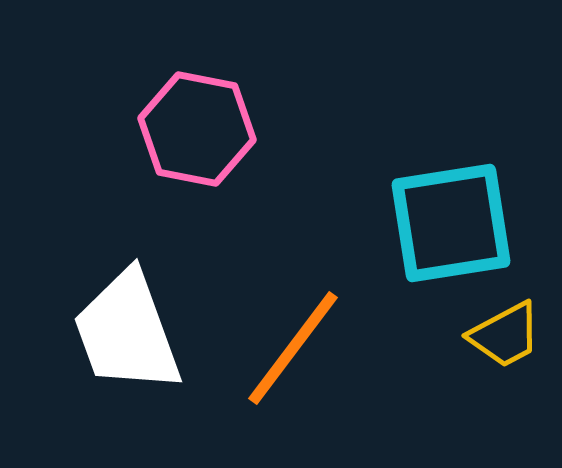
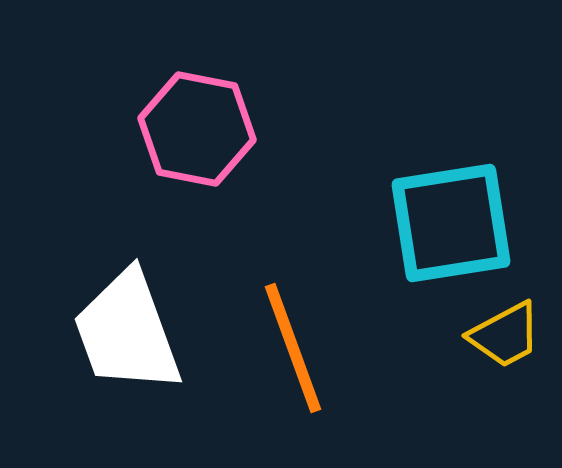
orange line: rotated 57 degrees counterclockwise
